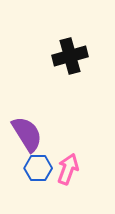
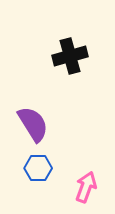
purple semicircle: moved 6 px right, 10 px up
pink arrow: moved 18 px right, 18 px down
